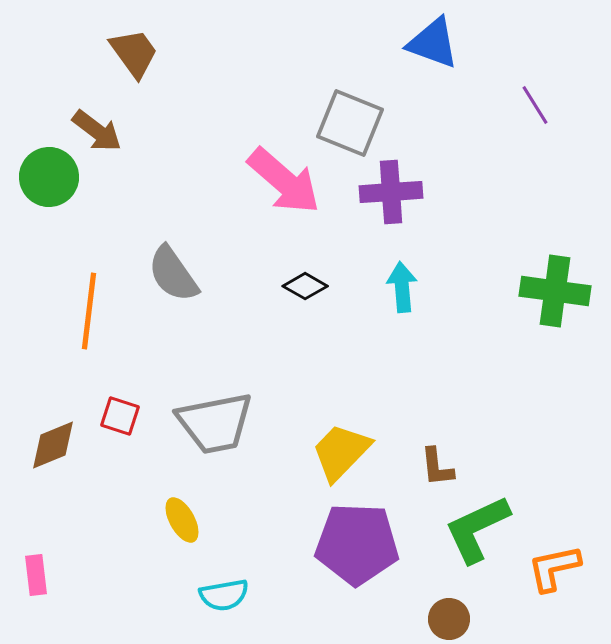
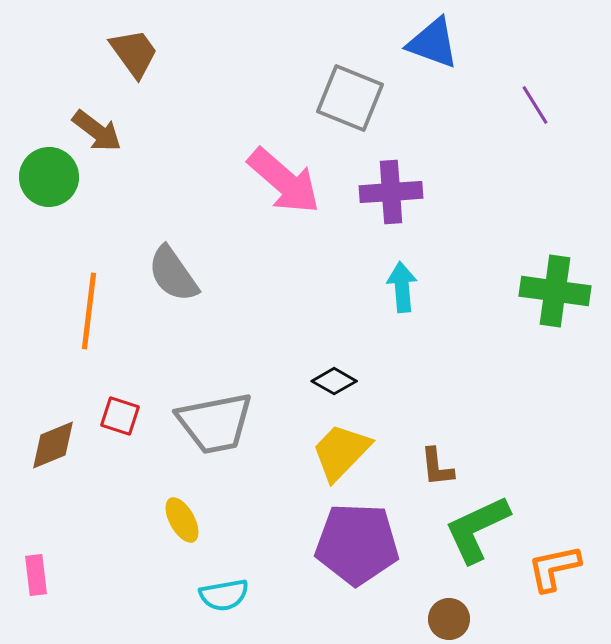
gray square: moved 25 px up
black diamond: moved 29 px right, 95 px down
